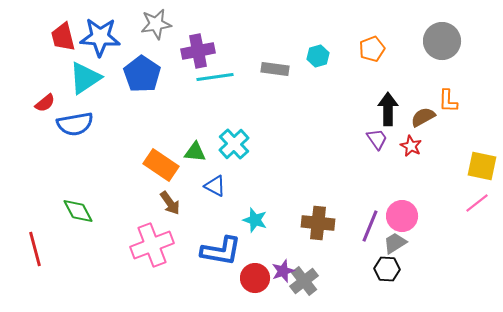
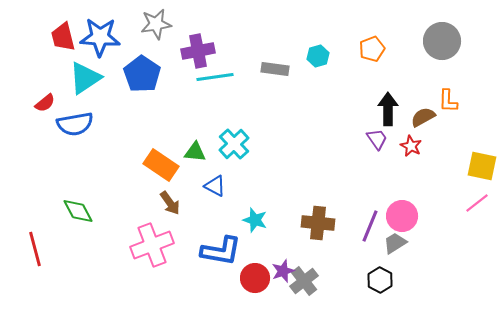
black hexagon: moved 7 px left, 11 px down; rotated 25 degrees clockwise
